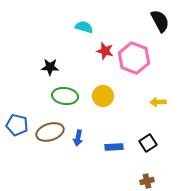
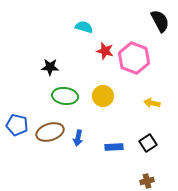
yellow arrow: moved 6 px left, 1 px down; rotated 14 degrees clockwise
